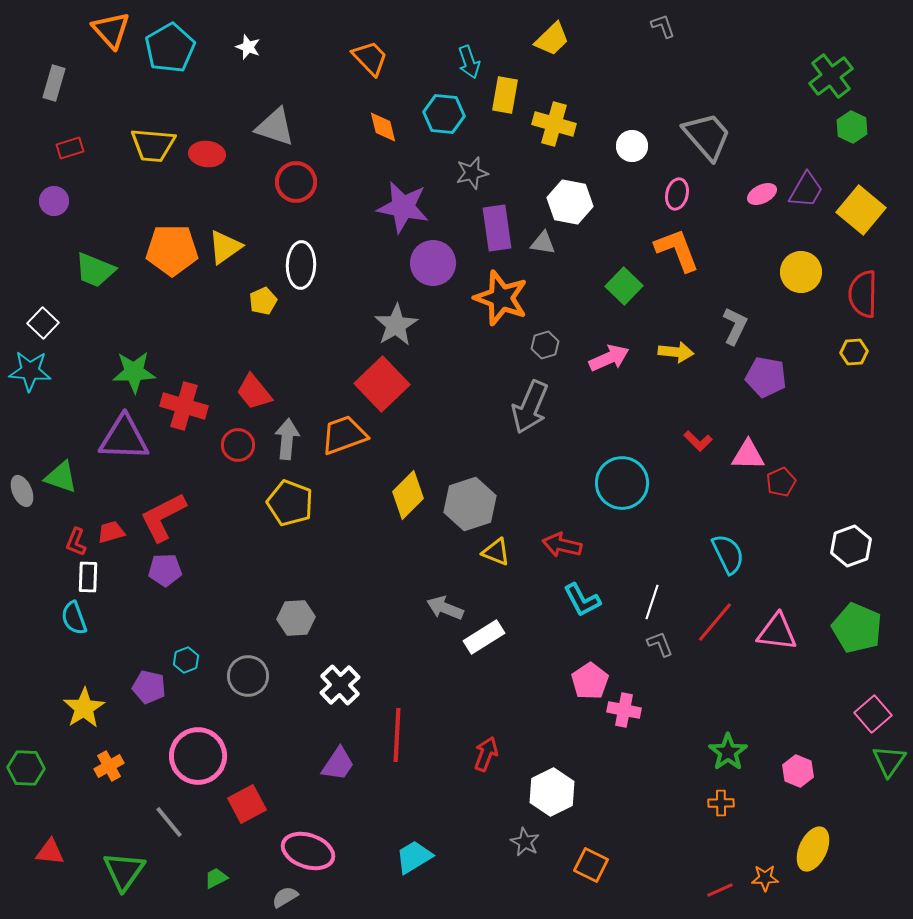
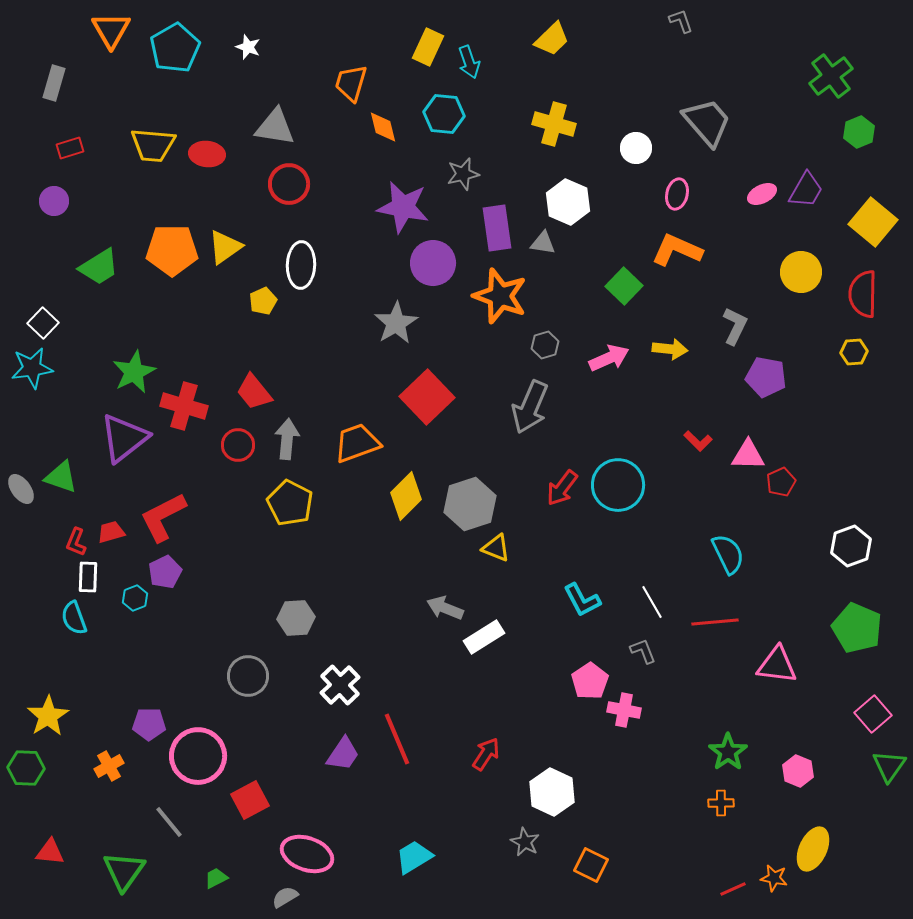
gray L-shape at (663, 26): moved 18 px right, 5 px up
orange triangle at (111, 30): rotated 12 degrees clockwise
cyan pentagon at (170, 48): moved 5 px right
orange trapezoid at (370, 58): moved 19 px left, 25 px down; rotated 120 degrees counterclockwise
yellow rectangle at (505, 95): moved 77 px left, 48 px up; rotated 15 degrees clockwise
gray triangle at (275, 127): rotated 9 degrees counterclockwise
green hexagon at (852, 127): moved 7 px right, 5 px down; rotated 12 degrees clockwise
gray trapezoid at (707, 136): moved 14 px up
white circle at (632, 146): moved 4 px right, 2 px down
gray star at (472, 173): moved 9 px left, 1 px down
red circle at (296, 182): moved 7 px left, 2 px down
white hexagon at (570, 202): moved 2 px left; rotated 12 degrees clockwise
yellow square at (861, 210): moved 12 px right, 12 px down
orange L-shape at (677, 250): rotated 45 degrees counterclockwise
green trapezoid at (95, 270): moved 4 px right, 3 px up; rotated 54 degrees counterclockwise
orange star at (501, 298): moved 1 px left, 2 px up
gray star at (396, 325): moved 2 px up
yellow arrow at (676, 352): moved 6 px left, 3 px up
cyan star at (30, 371): moved 2 px right, 3 px up; rotated 12 degrees counterclockwise
green star at (134, 372): rotated 24 degrees counterclockwise
red square at (382, 384): moved 45 px right, 13 px down
orange trapezoid at (344, 435): moved 13 px right, 8 px down
purple triangle at (124, 438): rotated 40 degrees counterclockwise
cyan circle at (622, 483): moved 4 px left, 2 px down
gray ellipse at (22, 491): moved 1 px left, 2 px up; rotated 12 degrees counterclockwise
yellow diamond at (408, 495): moved 2 px left, 1 px down
yellow pentagon at (290, 503): rotated 6 degrees clockwise
red arrow at (562, 545): moved 57 px up; rotated 66 degrees counterclockwise
yellow triangle at (496, 552): moved 4 px up
purple pentagon at (165, 570): moved 2 px down; rotated 24 degrees counterclockwise
white line at (652, 602): rotated 48 degrees counterclockwise
red line at (715, 622): rotated 45 degrees clockwise
pink triangle at (777, 632): moved 33 px down
gray L-shape at (660, 644): moved 17 px left, 7 px down
cyan hexagon at (186, 660): moved 51 px left, 62 px up
purple pentagon at (149, 687): moved 37 px down; rotated 12 degrees counterclockwise
yellow star at (84, 708): moved 36 px left, 8 px down
red line at (397, 735): moved 4 px down; rotated 26 degrees counterclockwise
red arrow at (486, 754): rotated 12 degrees clockwise
green triangle at (889, 761): moved 5 px down
purple trapezoid at (338, 764): moved 5 px right, 10 px up
white hexagon at (552, 792): rotated 9 degrees counterclockwise
red square at (247, 804): moved 3 px right, 4 px up
pink ellipse at (308, 851): moved 1 px left, 3 px down
orange star at (765, 878): moved 9 px right; rotated 12 degrees clockwise
red line at (720, 890): moved 13 px right, 1 px up
